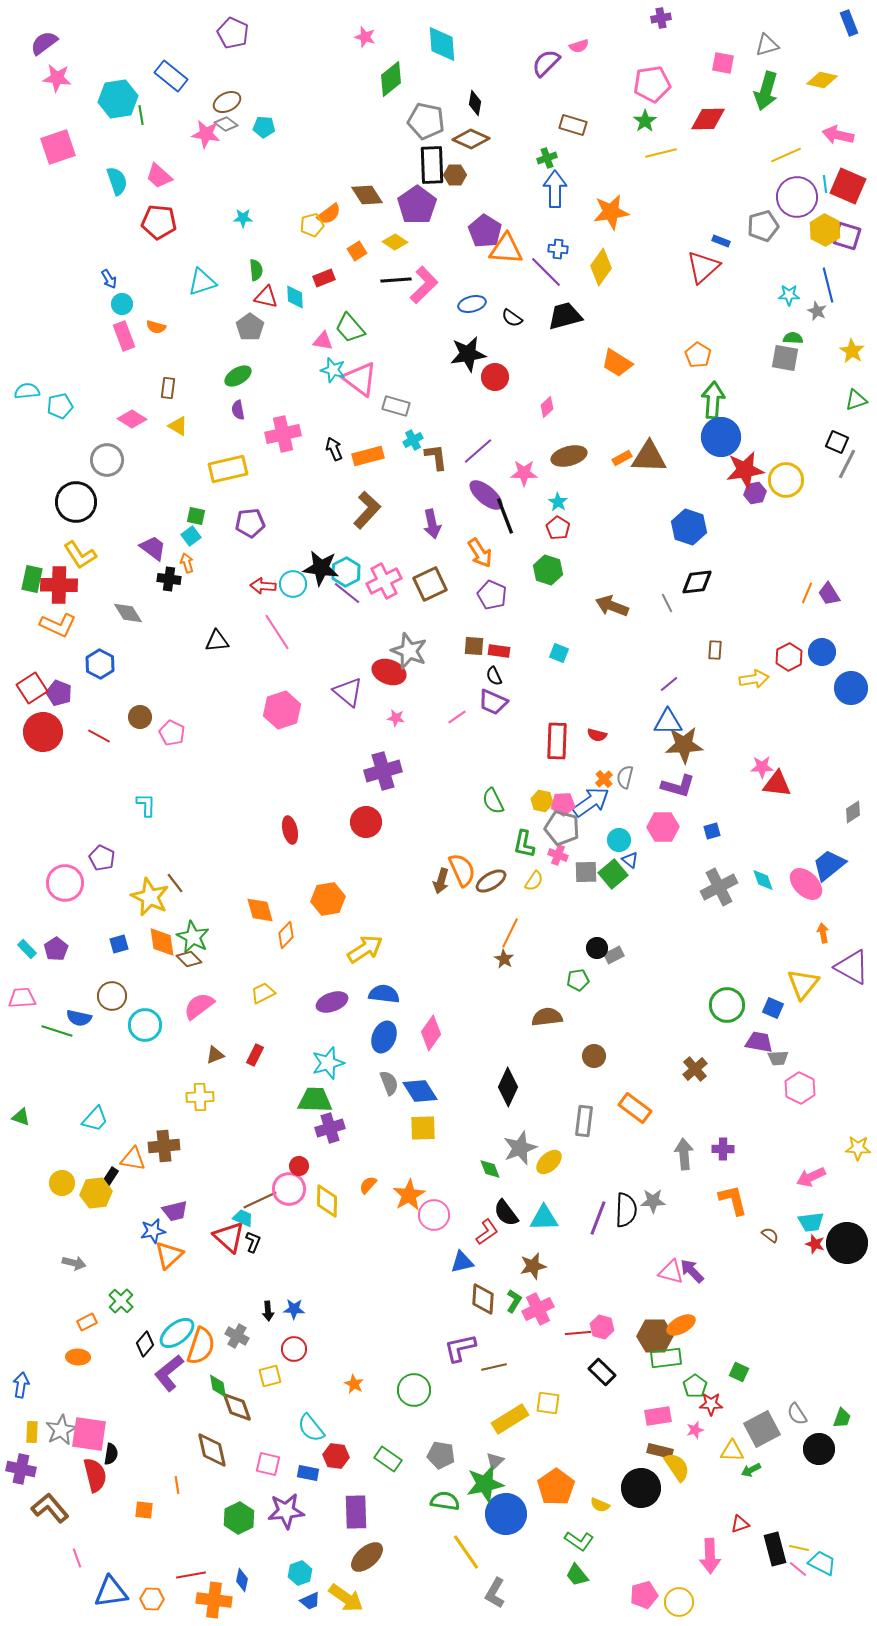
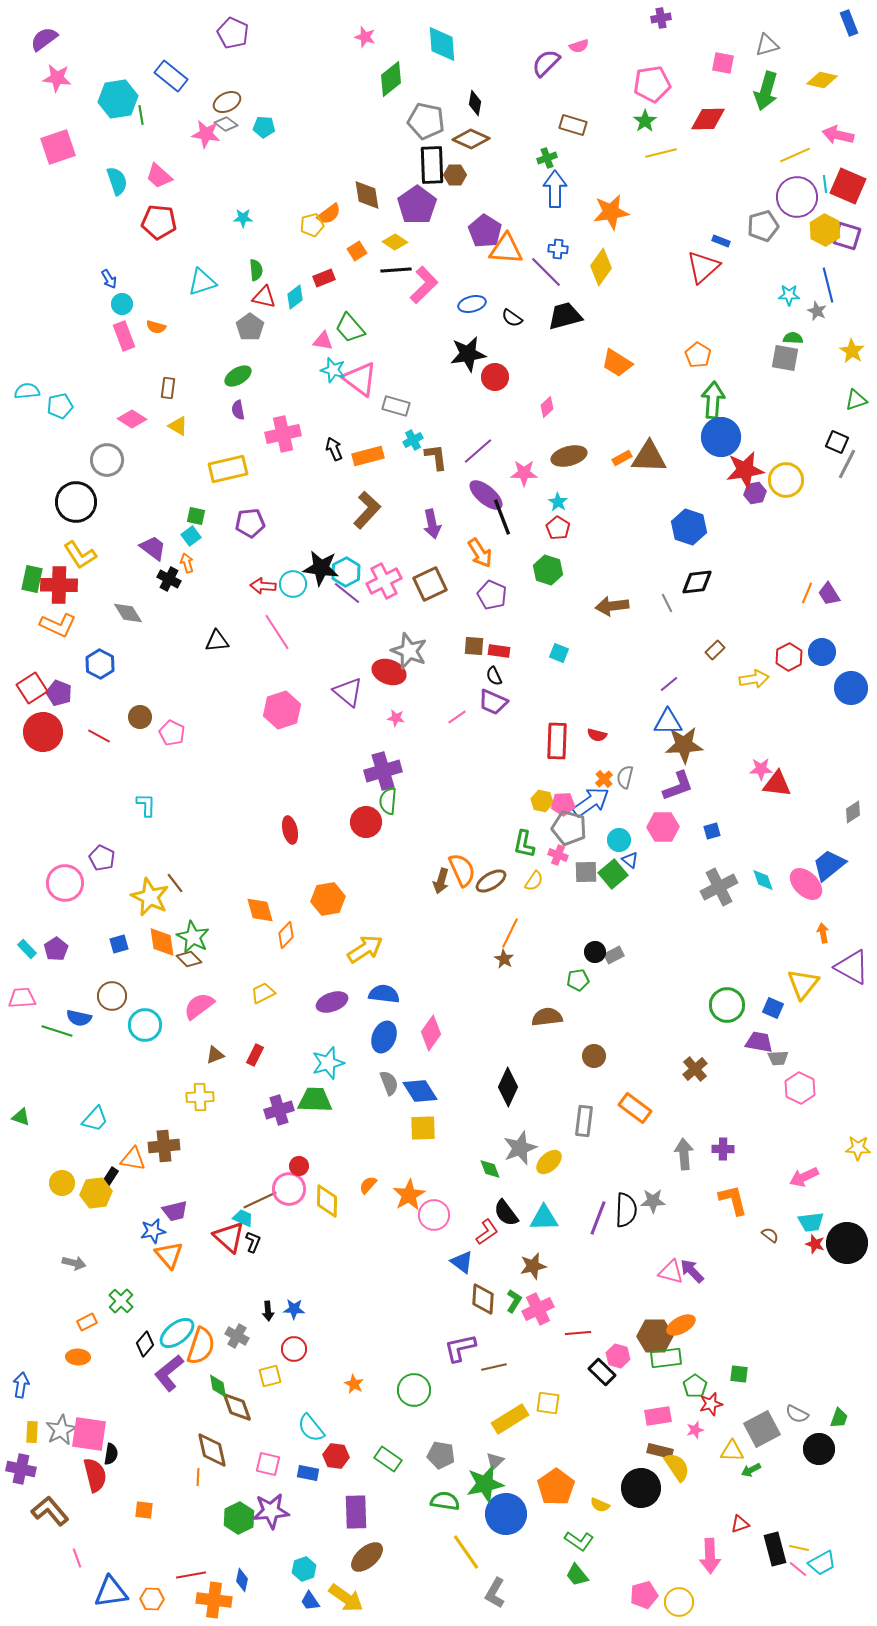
purple semicircle at (44, 43): moved 4 px up
yellow line at (786, 155): moved 9 px right
brown diamond at (367, 195): rotated 24 degrees clockwise
black line at (396, 280): moved 10 px up
red triangle at (266, 297): moved 2 px left
cyan diamond at (295, 297): rotated 55 degrees clockwise
black line at (505, 516): moved 3 px left, 1 px down
black cross at (169, 579): rotated 20 degrees clockwise
brown arrow at (612, 606): rotated 28 degrees counterclockwise
brown rectangle at (715, 650): rotated 42 degrees clockwise
pink star at (762, 767): moved 1 px left, 2 px down
purple L-shape at (678, 786): rotated 36 degrees counterclockwise
green semicircle at (493, 801): moved 105 px left; rotated 32 degrees clockwise
gray pentagon at (562, 828): moved 7 px right
black circle at (597, 948): moved 2 px left, 4 px down
purple cross at (330, 1128): moved 51 px left, 18 px up
pink arrow at (811, 1177): moved 7 px left
orange triangle at (169, 1255): rotated 28 degrees counterclockwise
blue triangle at (462, 1262): rotated 50 degrees clockwise
pink hexagon at (602, 1327): moved 16 px right, 29 px down
green square at (739, 1372): moved 2 px down; rotated 18 degrees counterclockwise
red star at (711, 1404): rotated 15 degrees counterclockwise
gray semicircle at (797, 1414): rotated 30 degrees counterclockwise
green trapezoid at (842, 1418): moved 3 px left
orange line at (177, 1485): moved 21 px right, 8 px up; rotated 12 degrees clockwise
brown L-shape at (50, 1508): moved 3 px down
purple star at (286, 1511): moved 15 px left
cyan trapezoid at (822, 1563): rotated 124 degrees clockwise
cyan hexagon at (300, 1573): moved 4 px right, 4 px up
blue trapezoid at (310, 1601): rotated 80 degrees clockwise
